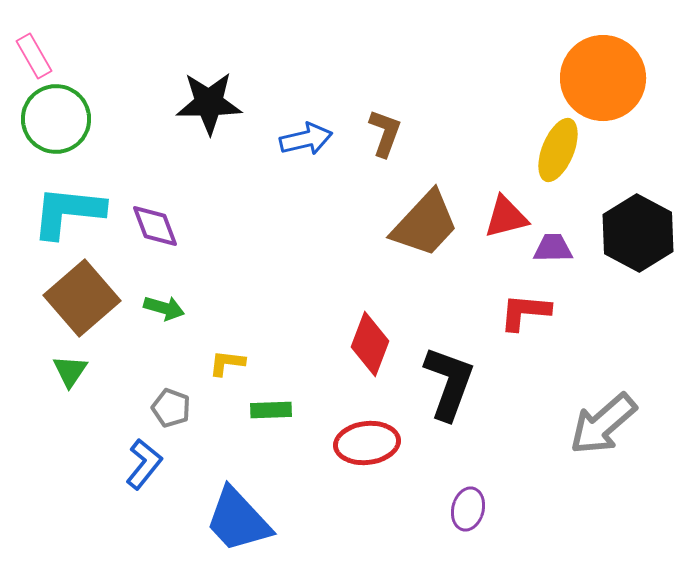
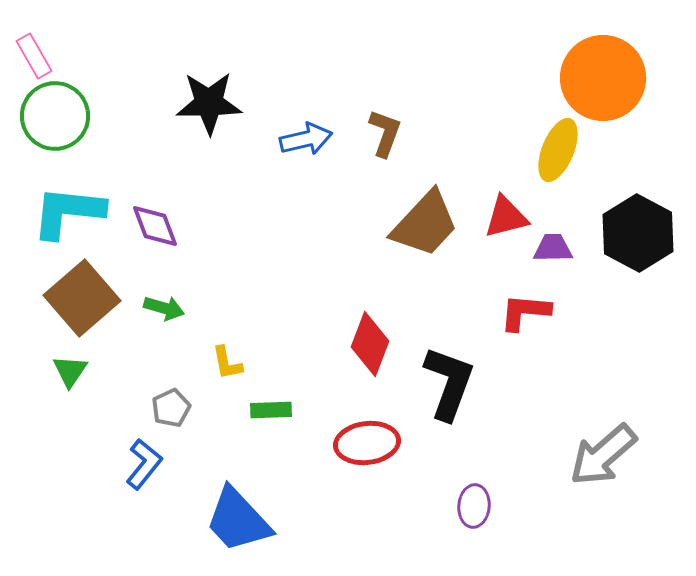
green circle: moved 1 px left, 3 px up
yellow L-shape: rotated 108 degrees counterclockwise
gray pentagon: rotated 27 degrees clockwise
gray arrow: moved 31 px down
purple ellipse: moved 6 px right, 3 px up; rotated 9 degrees counterclockwise
